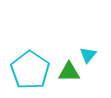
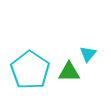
cyan triangle: moved 1 px up
